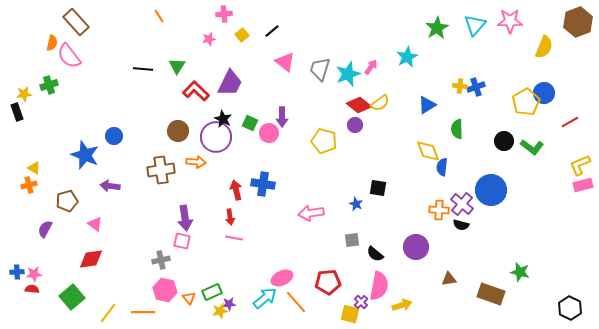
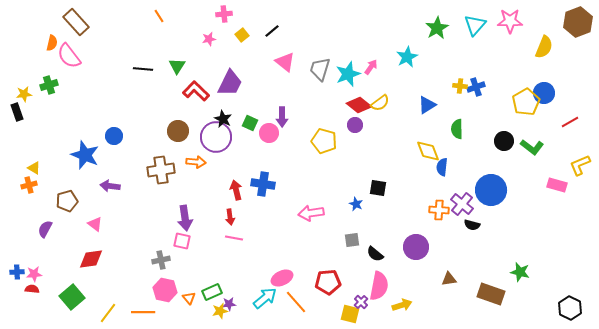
pink rectangle at (583, 185): moved 26 px left; rotated 30 degrees clockwise
black semicircle at (461, 225): moved 11 px right
